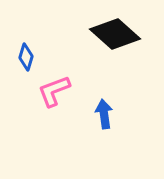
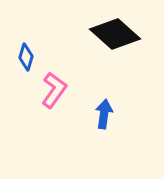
pink L-shape: moved 1 px up; rotated 147 degrees clockwise
blue arrow: rotated 16 degrees clockwise
